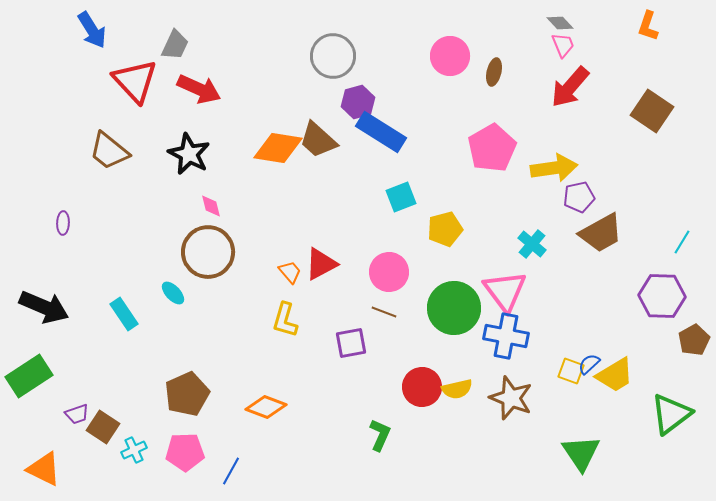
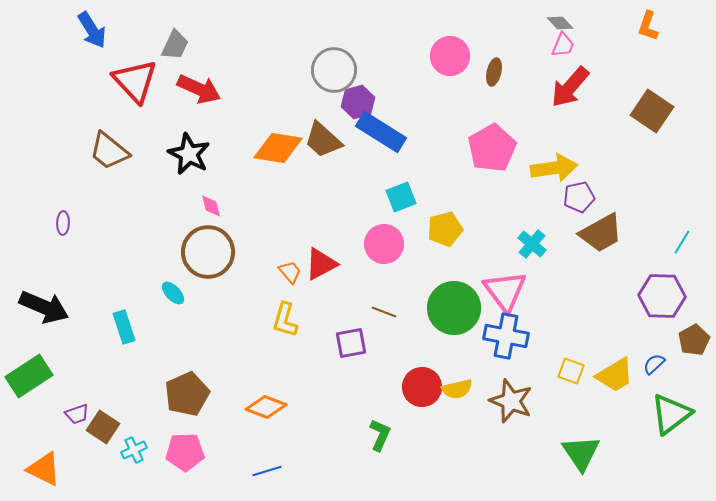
pink trapezoid at (563, 45): rotated 44 degrees clockwise
gray circle at (333, 56): moved 1 px right, 14 px down
brown trapezoid at (318, 140): moved 5 px right
pink circle at (389, 272): moved 5 px left, 28 px up
cyan rectangle at (124, 314): moved 13 px down; rotated 16 degrees clockwise
blue semicircle at (589, 364): moved 65 px right
brown star at (511, 398): moved 3 px down
blue line at (231, 471): moved 36 px right; rotated 44 degrees clockwise
